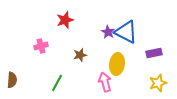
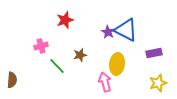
blue triangle: moved 2 px up
green line: moved 17 px up; rotated 72 degrees counterclockwise
